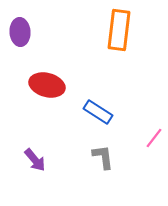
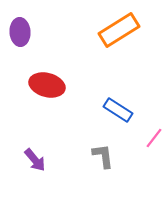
orange rectangle: rotated 51 degrees clockwise
blue rectangle: moved 20 px right, 2 px up
gray L-shape: moved 1 px up
